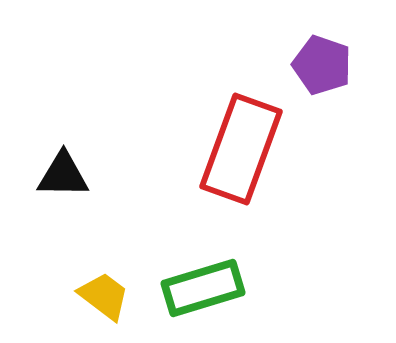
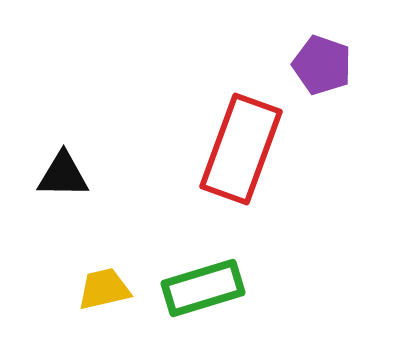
yellow trapezoid: moved 7 px up; rotated 50 degrees counterclockwise
